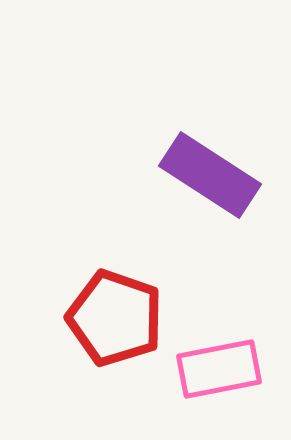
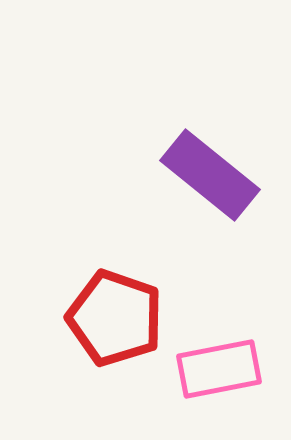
purple rectangle: rotated 6 degrees clockwise
